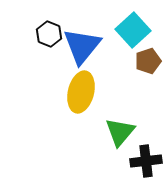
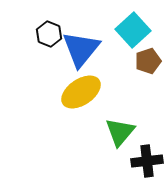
blue triangle: moved 1 px left, 3 px down
yellow ellipse: rotated 42 degrees clockwise
black cross: moved 1 px right
